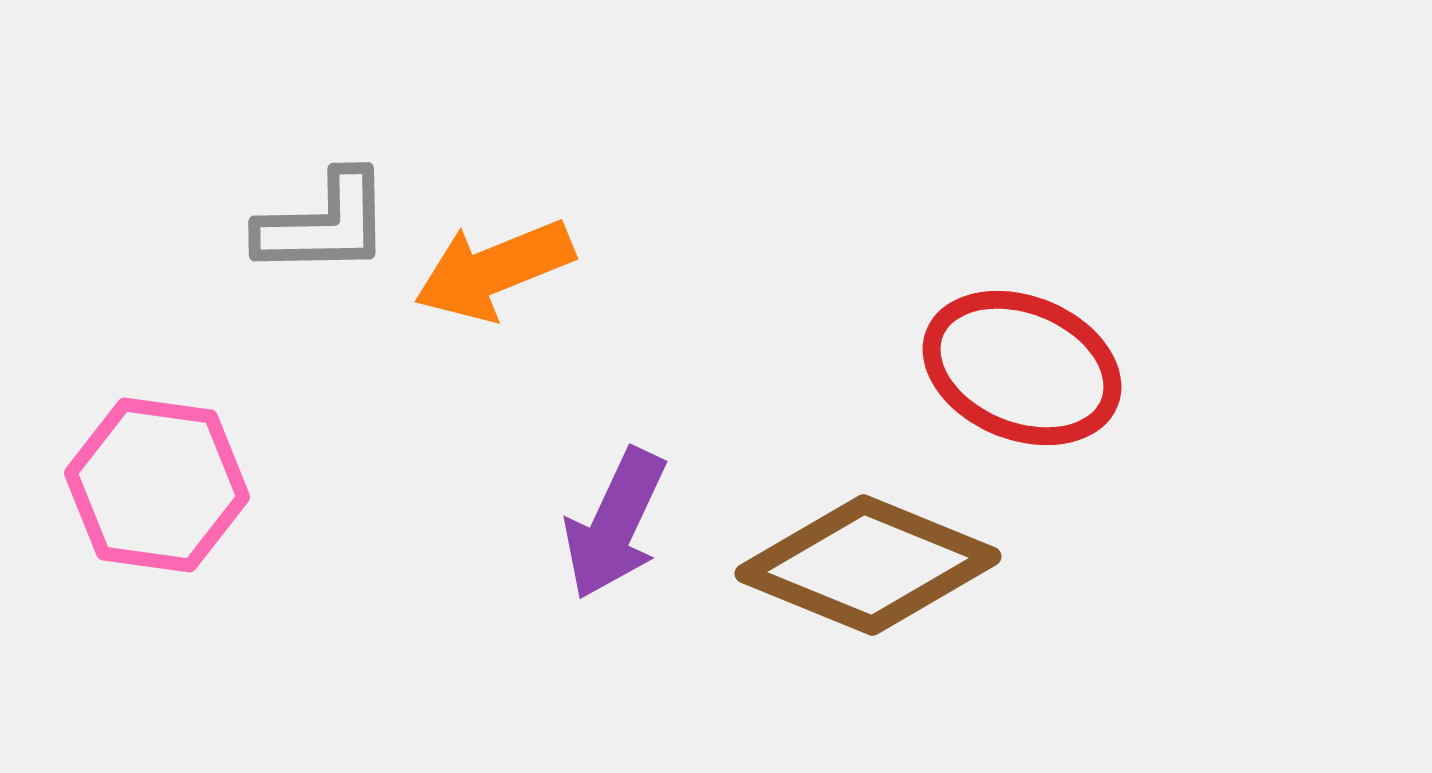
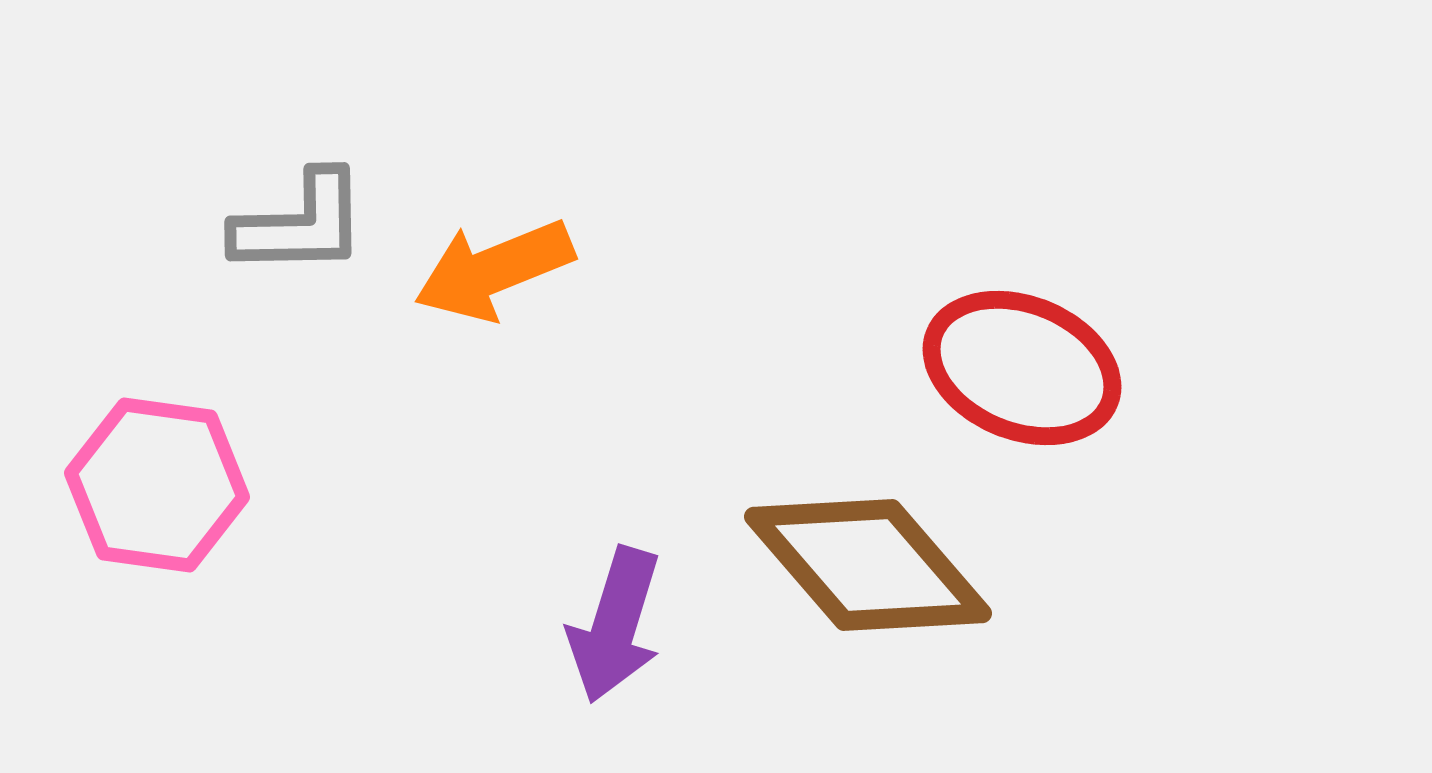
gray L-shape: moved 24 px left
purple arrow: moved 101 px down; rotated 8 degrees counterclockwise
brown diamond: rotated 27 degrees clockwise
